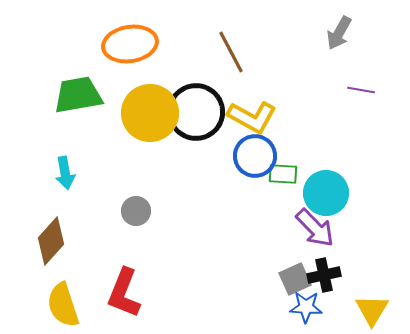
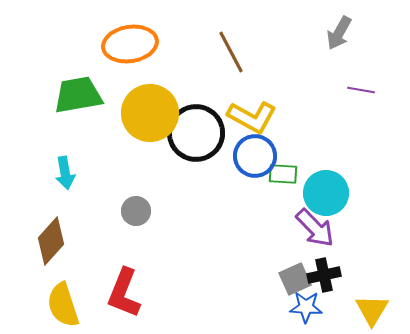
black circle: moved 21 px down
